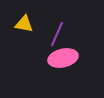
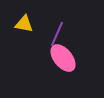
pink ellipse: rotated 64 degrees clockwise
